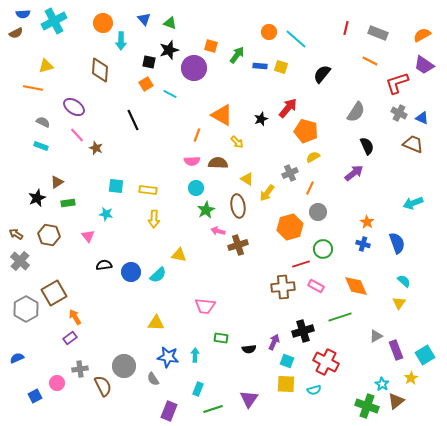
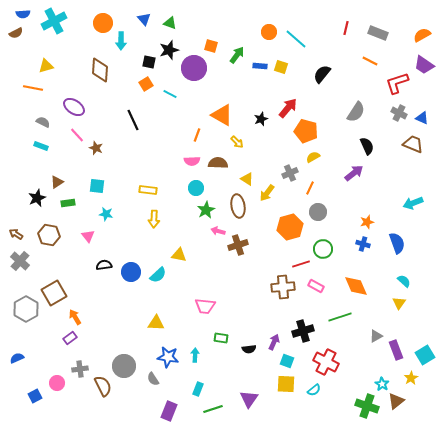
cyan square at (116, 186): moved 19 px left
orange star at (367, 222): rotated 24 degrees clockwise
cyan semicircle at (314, 390): rotated 24 degrees counterclockwise
